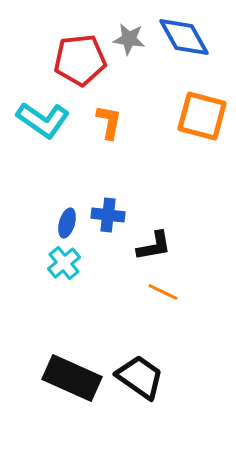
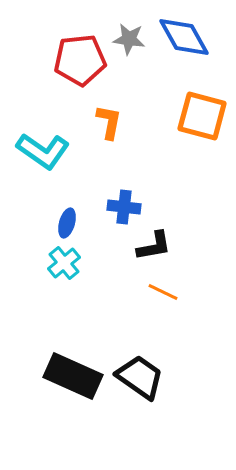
cyan L-shape: moved 31 px down
blue cross: moved 16 px right, 8 px up
black rectangle: moved 1 px right, 2 px up
